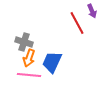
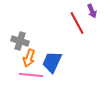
gray cross: moved 4 px left, 1 px up
pink line: moved 2 px right
